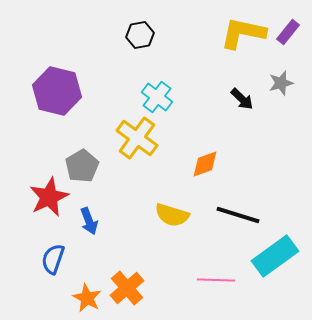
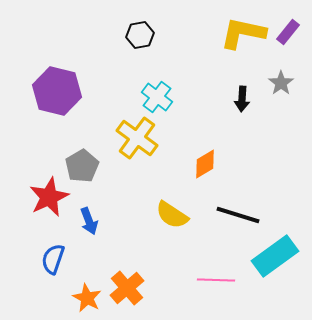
gray star: rotated 20 degrees counterclockwise
black arrow: rotated 50 degrees clockwise
orange diamond: rotated 12 degrees counterclockwise
yellow semicircle: rotated 16 degrees clockwise
